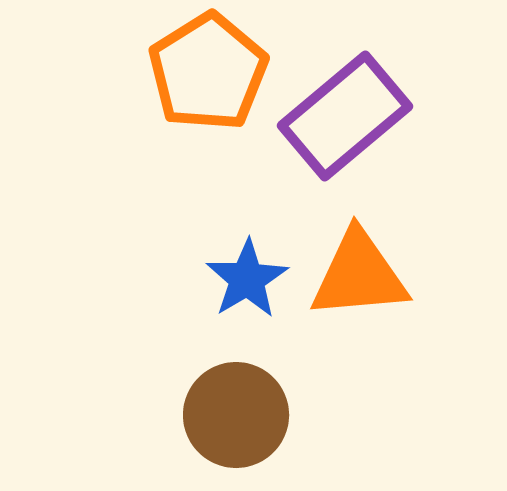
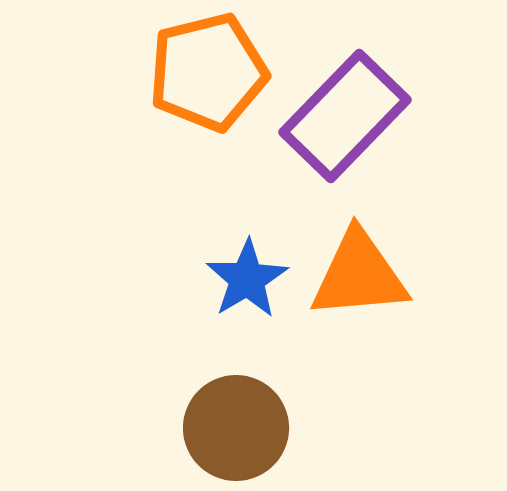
orange pentagon: rotated 18 degrees clockwise
purple rectangle: rotated 6 degrees counterclockwise
brown circle: moved 13 px down
